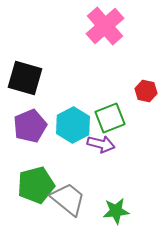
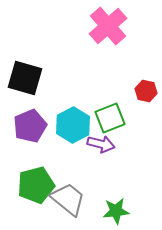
pink cross: moved 3 px right
